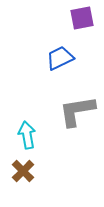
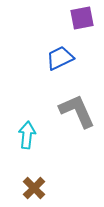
gray L-shape: rotated 75 degrees clockwise
cyan arrow: rotated 16 degrees clockwise
brown cross: moved 11 px right, 17 px down
